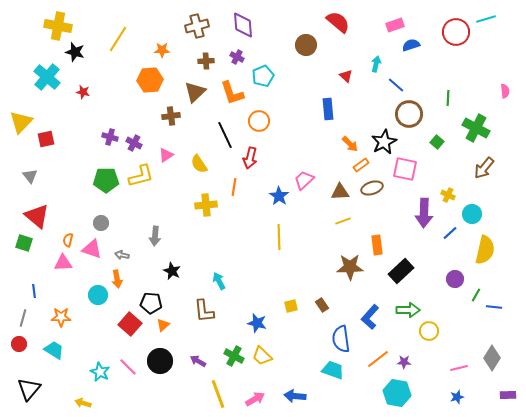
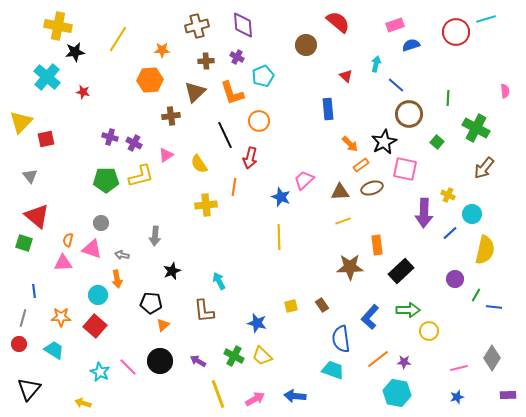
black star at (75, 52): rotated 24 degrees counterclockwise
blue star at (279, 196): moved 2 px right, 1 px down; rotated 12 degrees counterclockwise
black star at (172, 271): rotated 24 degrees clockwise
red square at (130, 324): moved 35 px left, 2 px down
